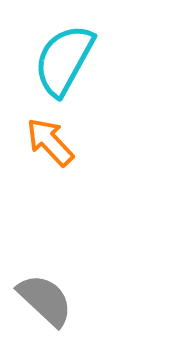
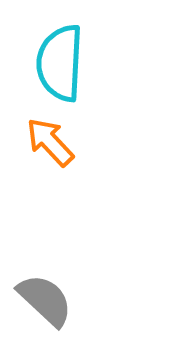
cyan semicircle: moved 4 px left, 3 px down; rotated 26 degrees counterclockwise
